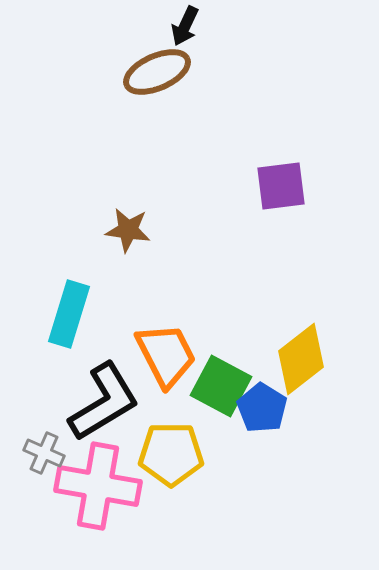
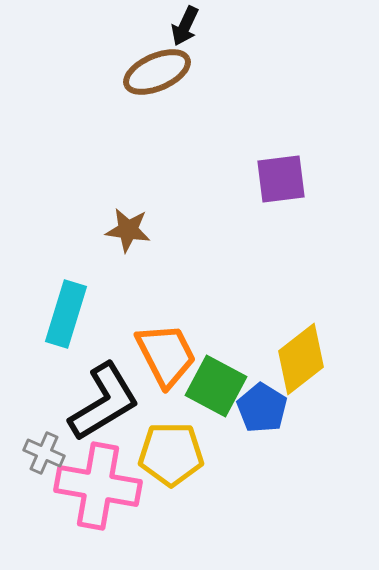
purple square: moved 7 px up
cyan rectangle: moved 3 px left
green square: moved 5 px left
